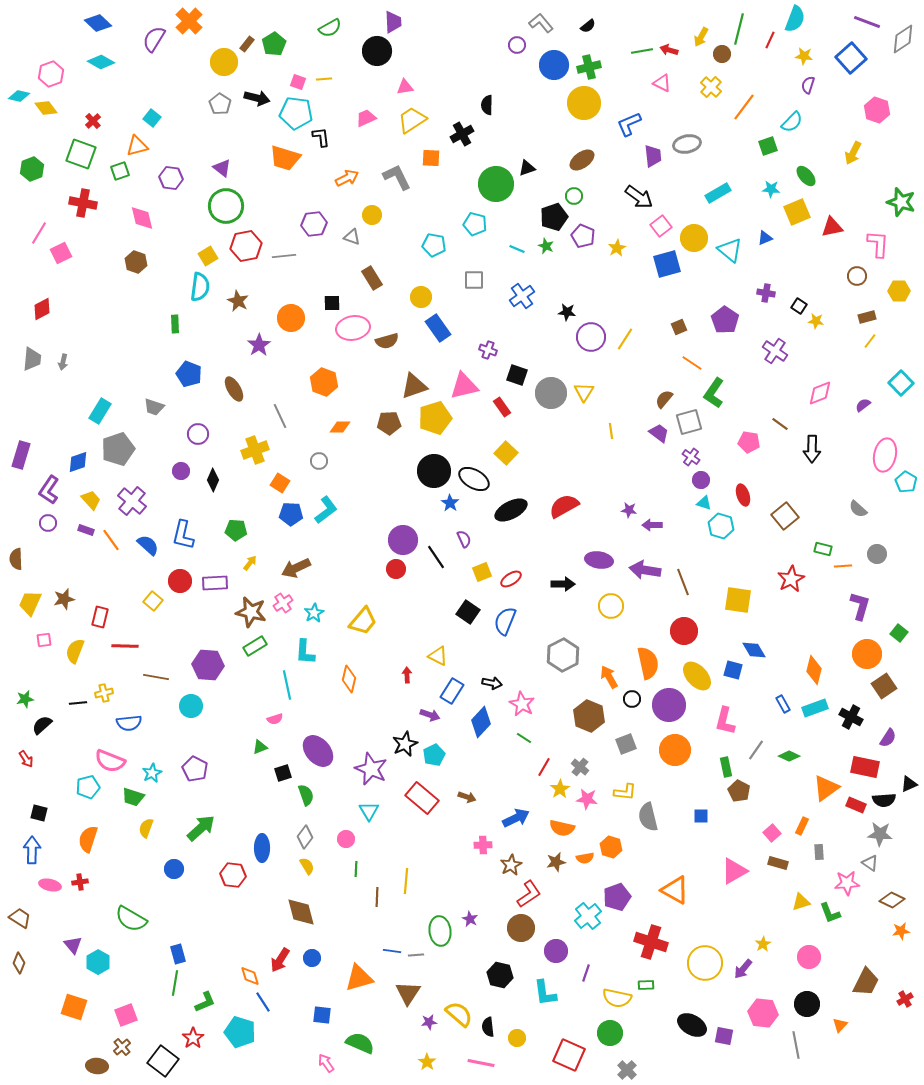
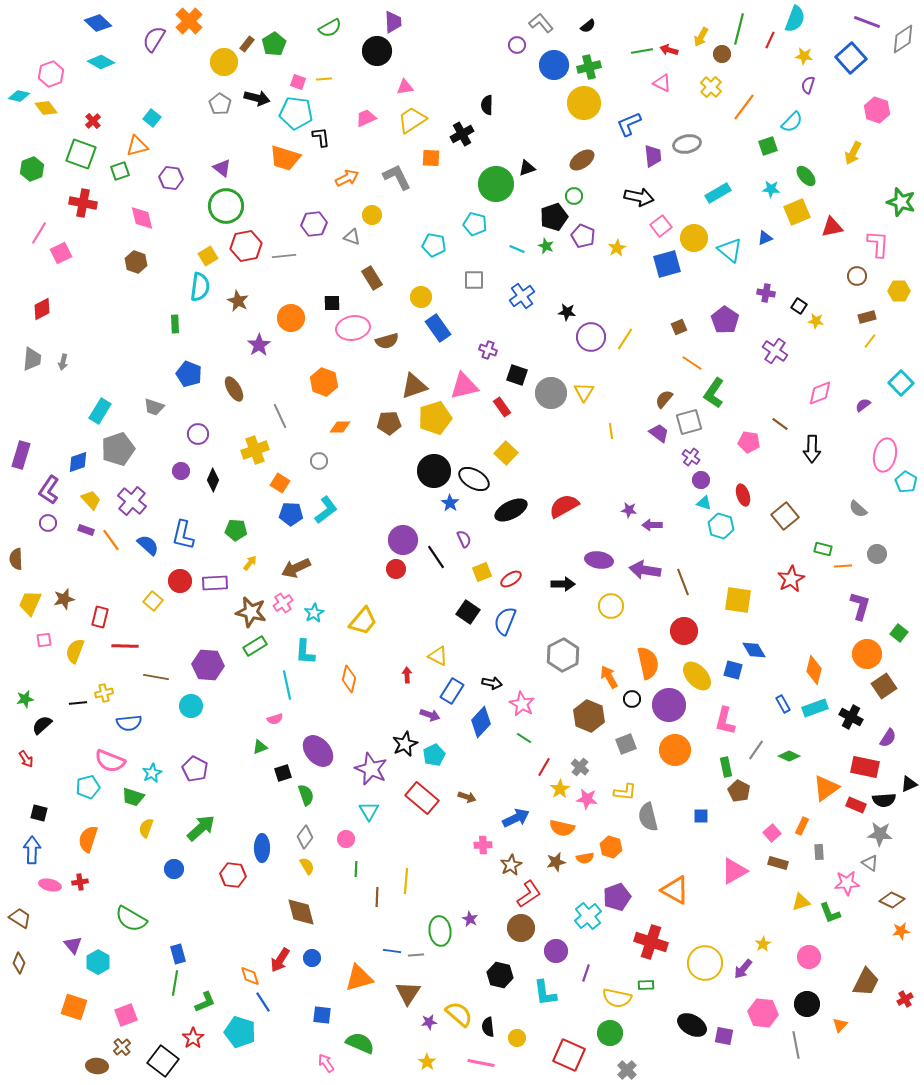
black arrow at (639, 197): rotated 24 degrees counterclockwise
